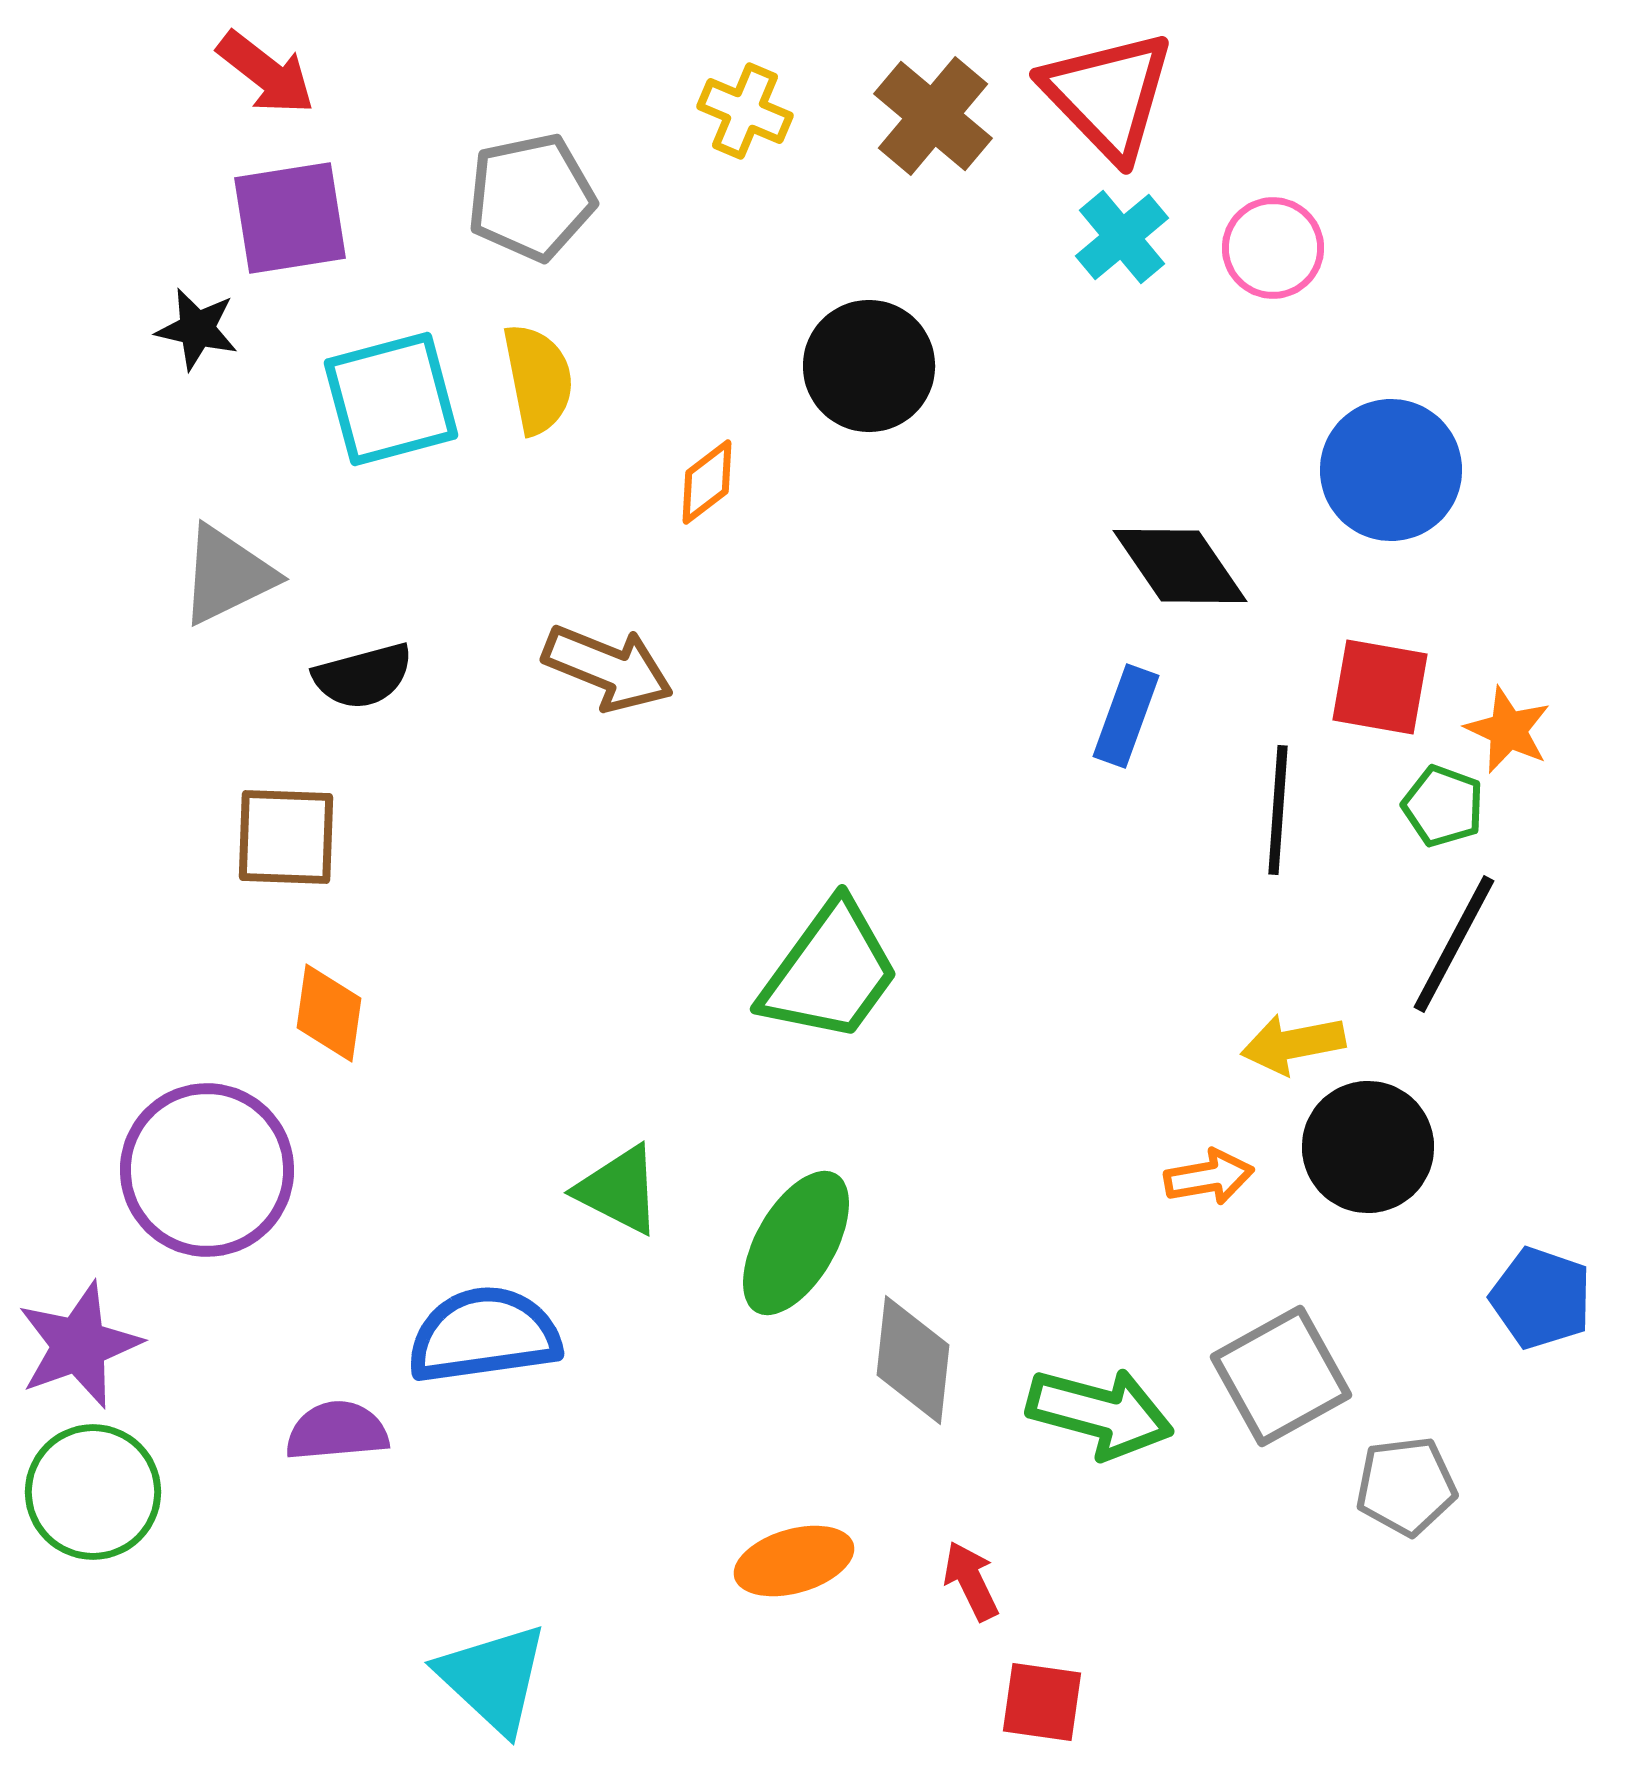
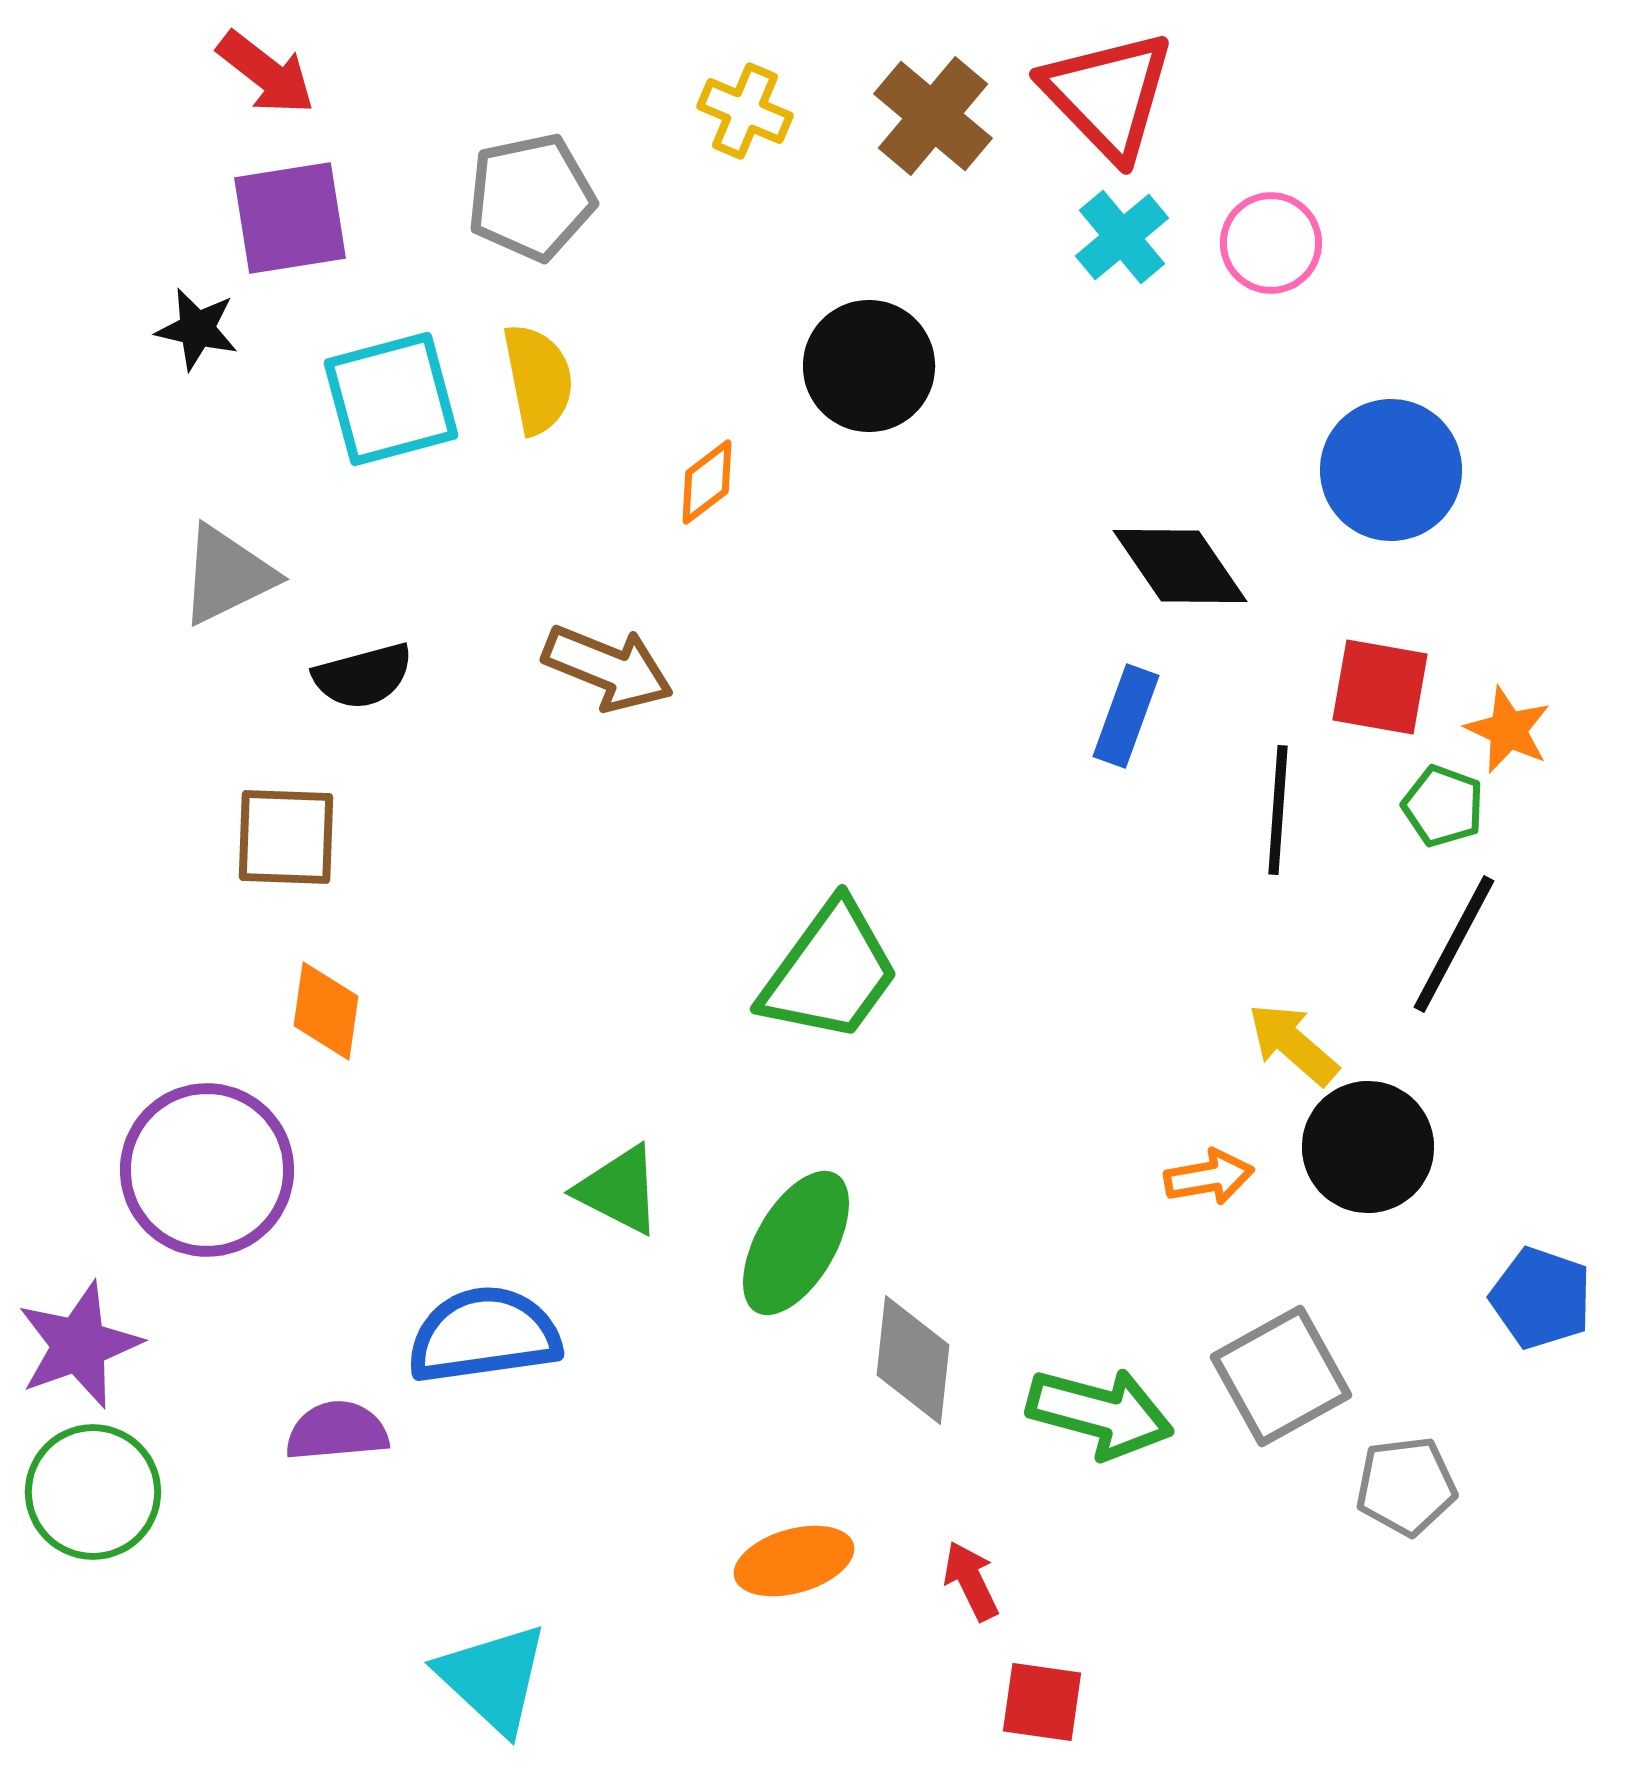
pink circle at (1273, 248): moved 2 px left, 5 px up
orange diamond at (329, 1013): moved 3 px left, 2 px up
yellow arrow at (1293, 1044): rotated 52 degrees clockwise
